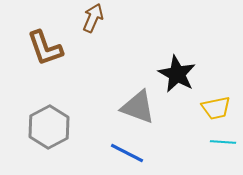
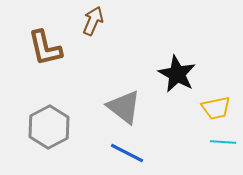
brown arrow: moved 3 px down
brown L-shape: rotated 6 degrees clockwise
gray triangle: moved 14 px left; rotated 18 degrees clockwise
